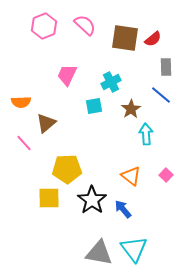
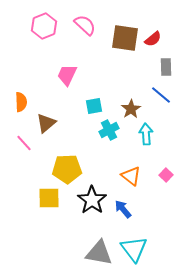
cyan cross: moved 2 px left, 48 px down
orange semicircle: rotated 90 degrees counterclockwise
